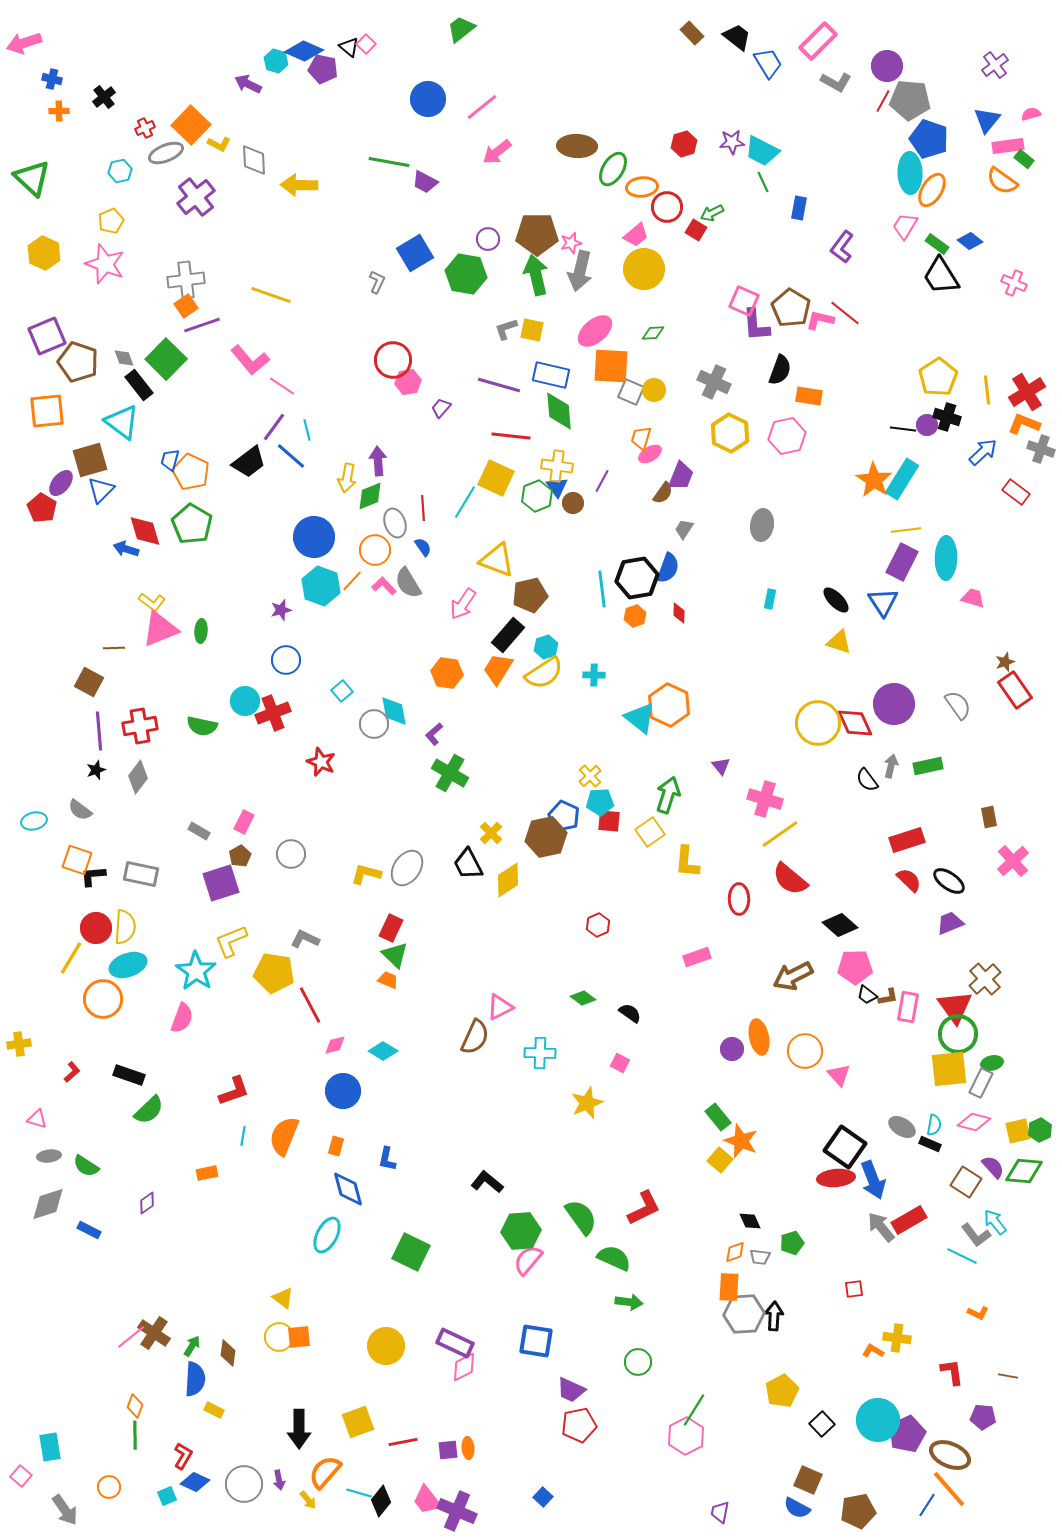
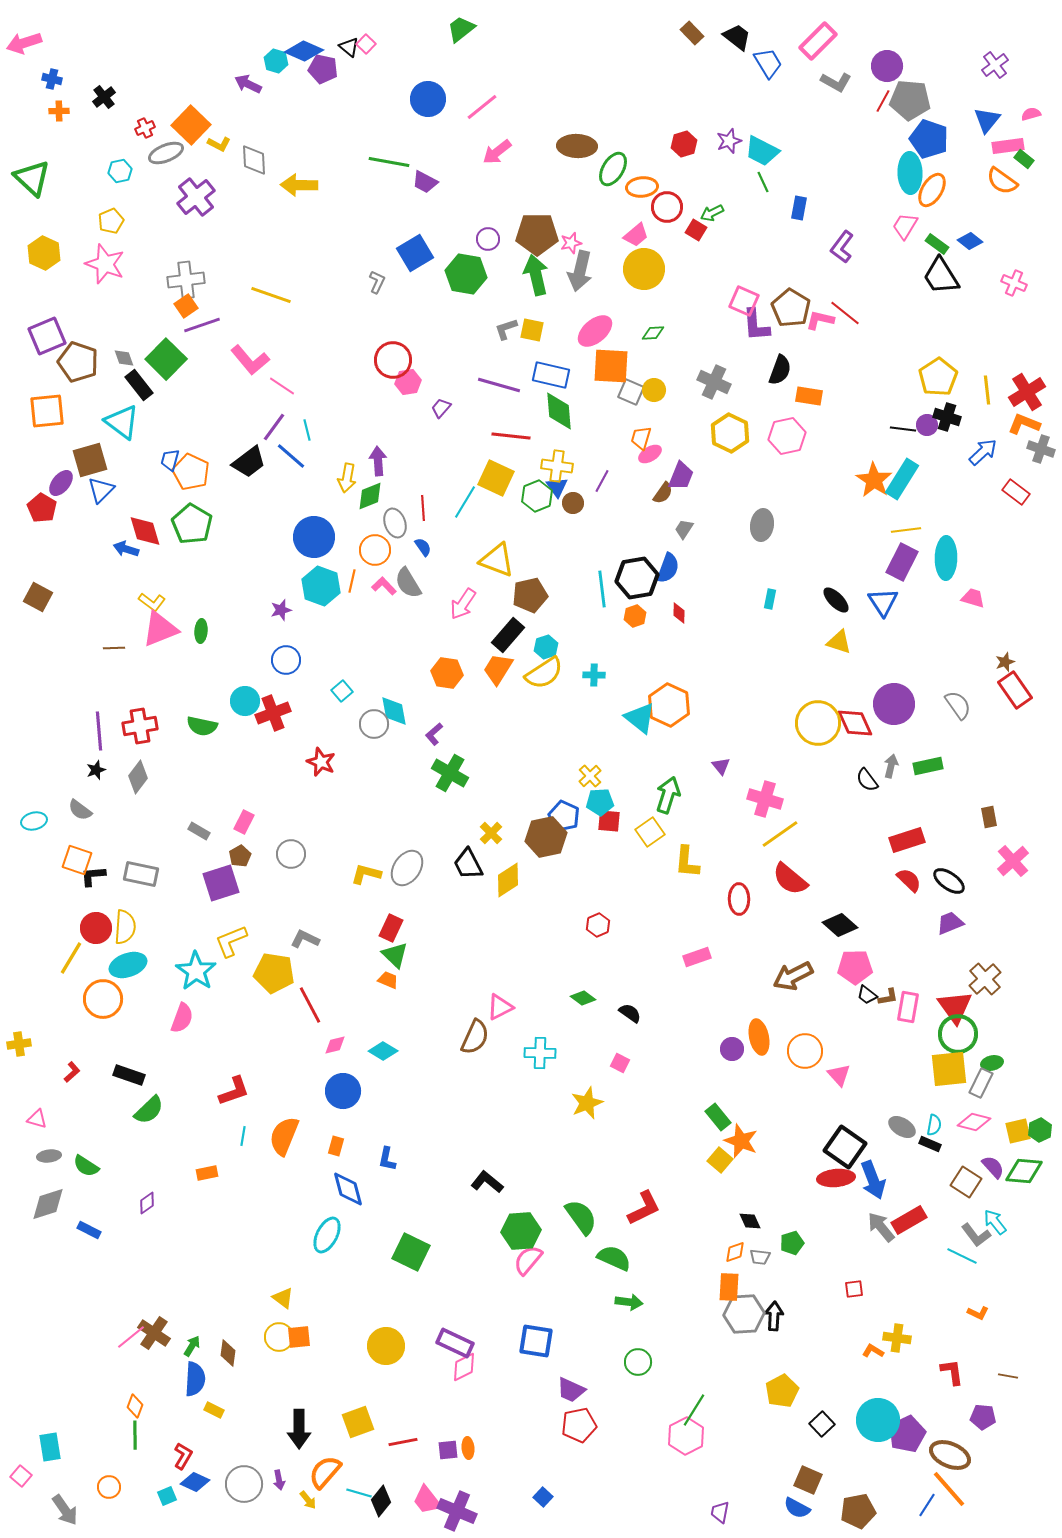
purple star at (732, 142): moved 3 px left, 1 px up; rotated 15 degrees counterclockwise
orange line at (352, 581): rotated 30 degrees counterclockwise
brown square at (89, 682): moved 51 px left, 85 px up
